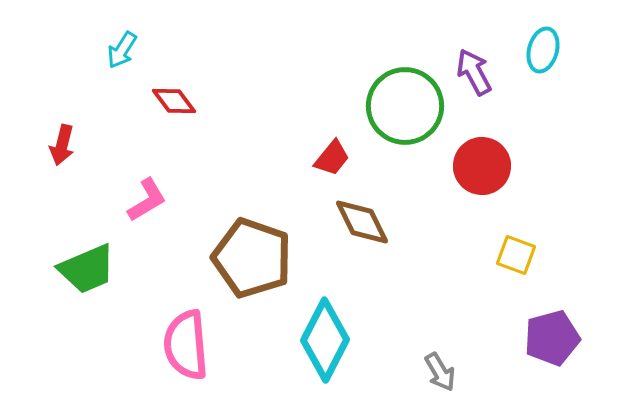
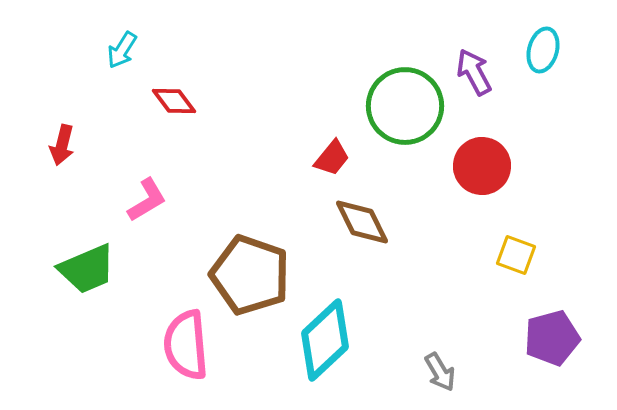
brown pentagon: moved 2 px left, 17 px down
cyan diamond: rotated 20 degrees clockwise
